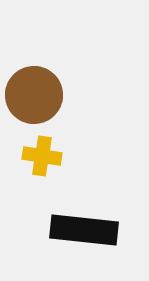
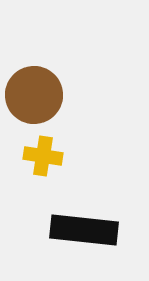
yellow cross: moved 1 px right
